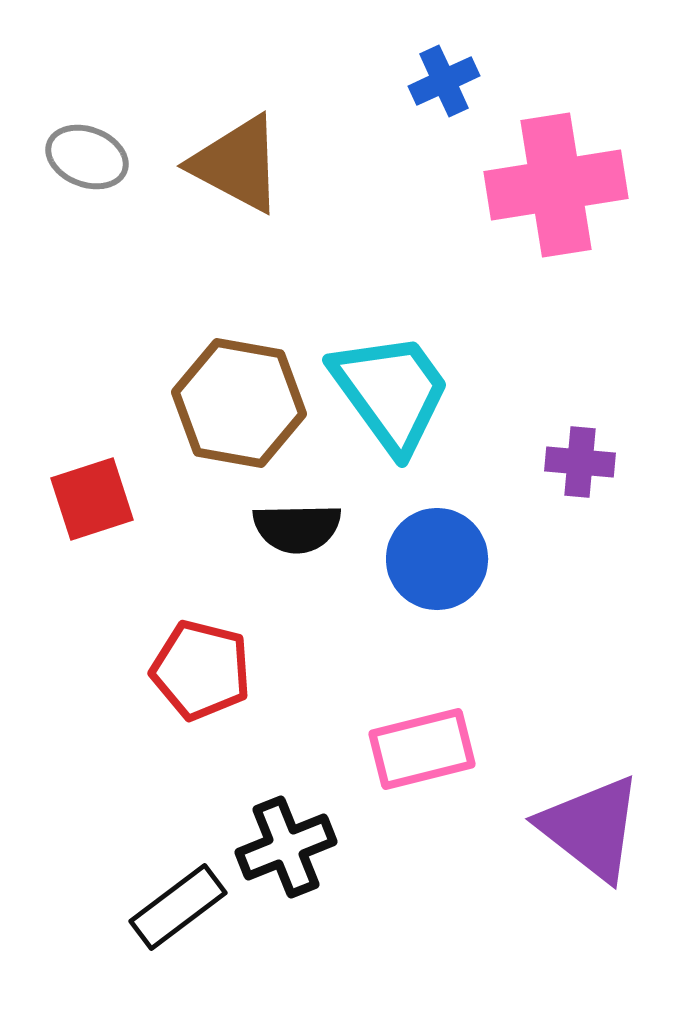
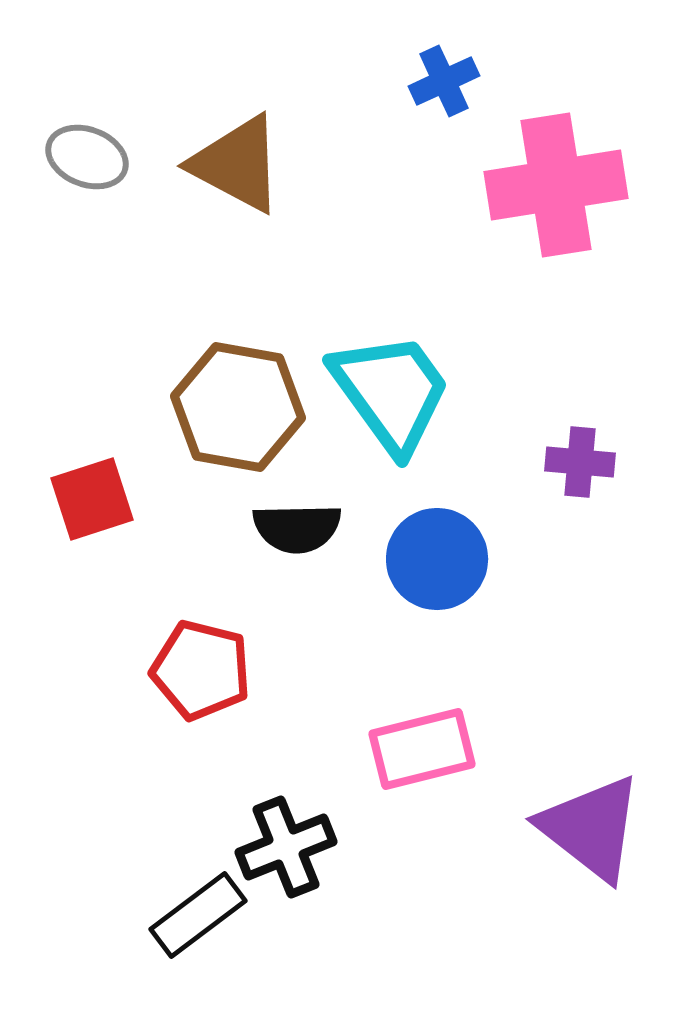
brown hexagon: moved 1 px left, 4 px down
black rectangle: moved 20 px right, 8 px down
